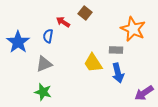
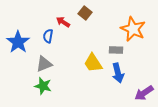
green star: moved 6 px up
